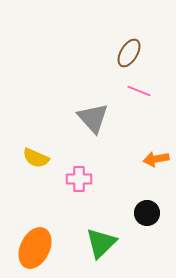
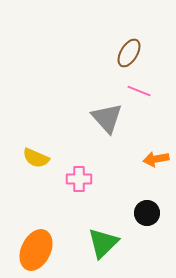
gray triangle: moved 14 px right
green triangle: moved 2 px right
orange ellipse: moved 1 px right, 2 px down
